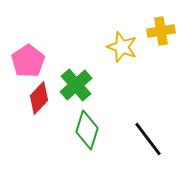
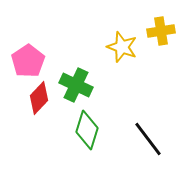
green cross: rotated 24 degrees counterclockwise
